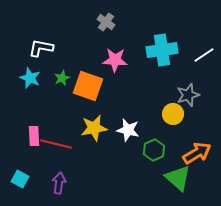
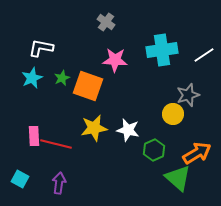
cyan star: moved 2 px right; rotated 25 degrees clockwise
